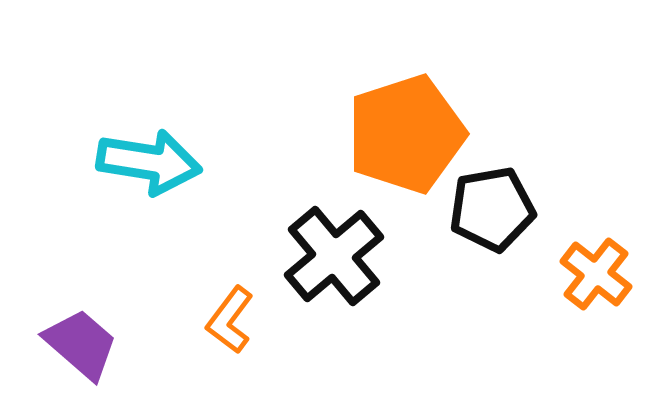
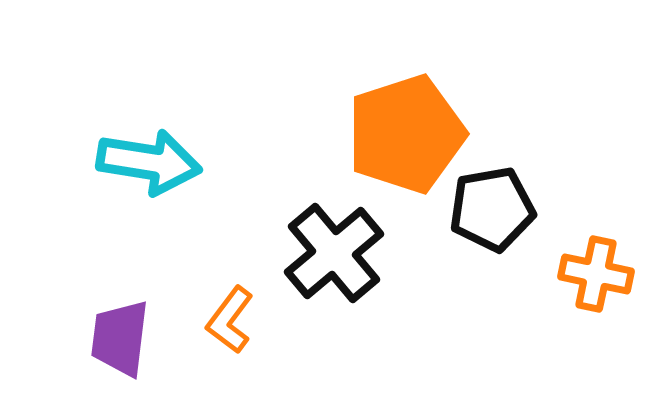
black cross: moved 3 px up
orange cross: rotated 26 degrees counterclockwise
purple trapezoid: moved 39 px right, 6 px up; rotated 124 degrees counterclockwise
